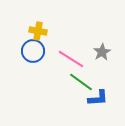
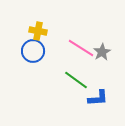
pink line: moved 10 px right, 11 px up
green line: moved 5 px left, 2 px up
